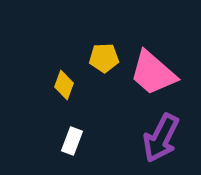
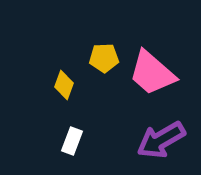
pink trapezoid: moved 1 px left
purple arrow: moved 2 px down; rotated 33 degrees clockwise
